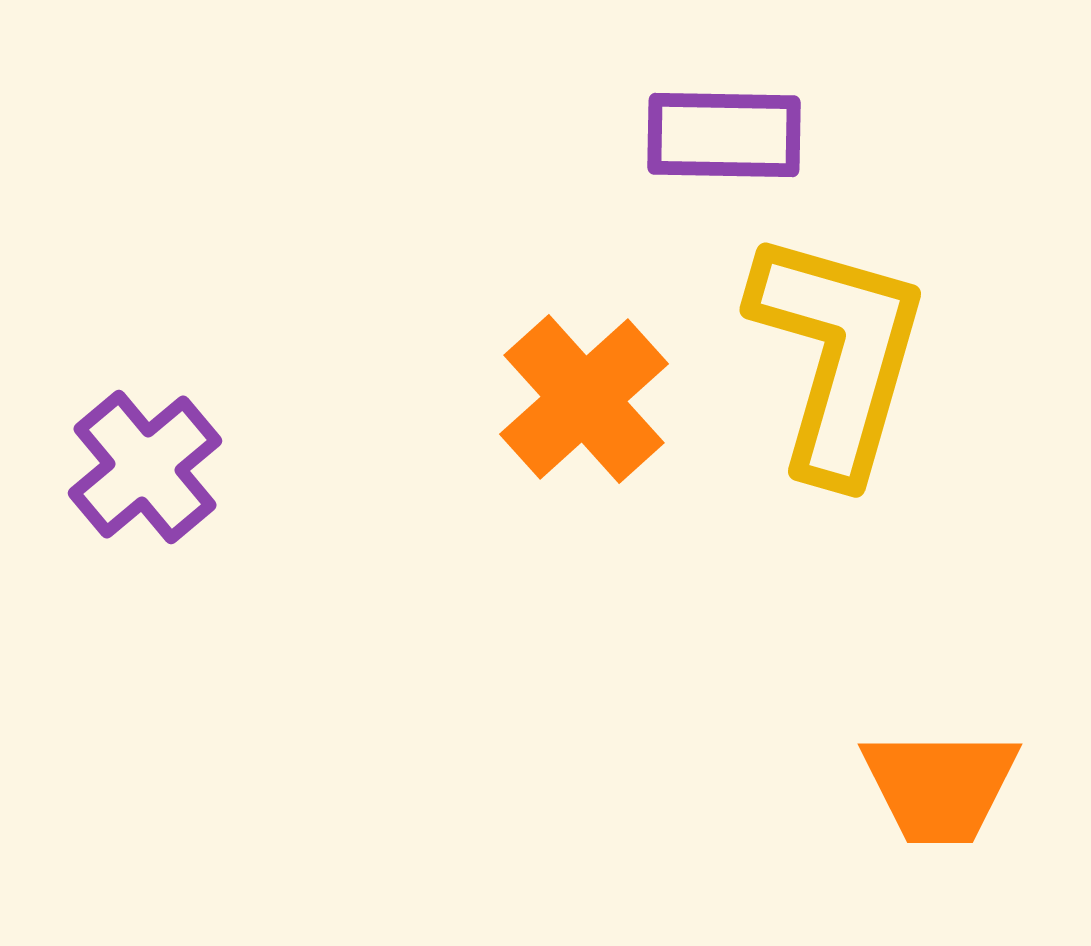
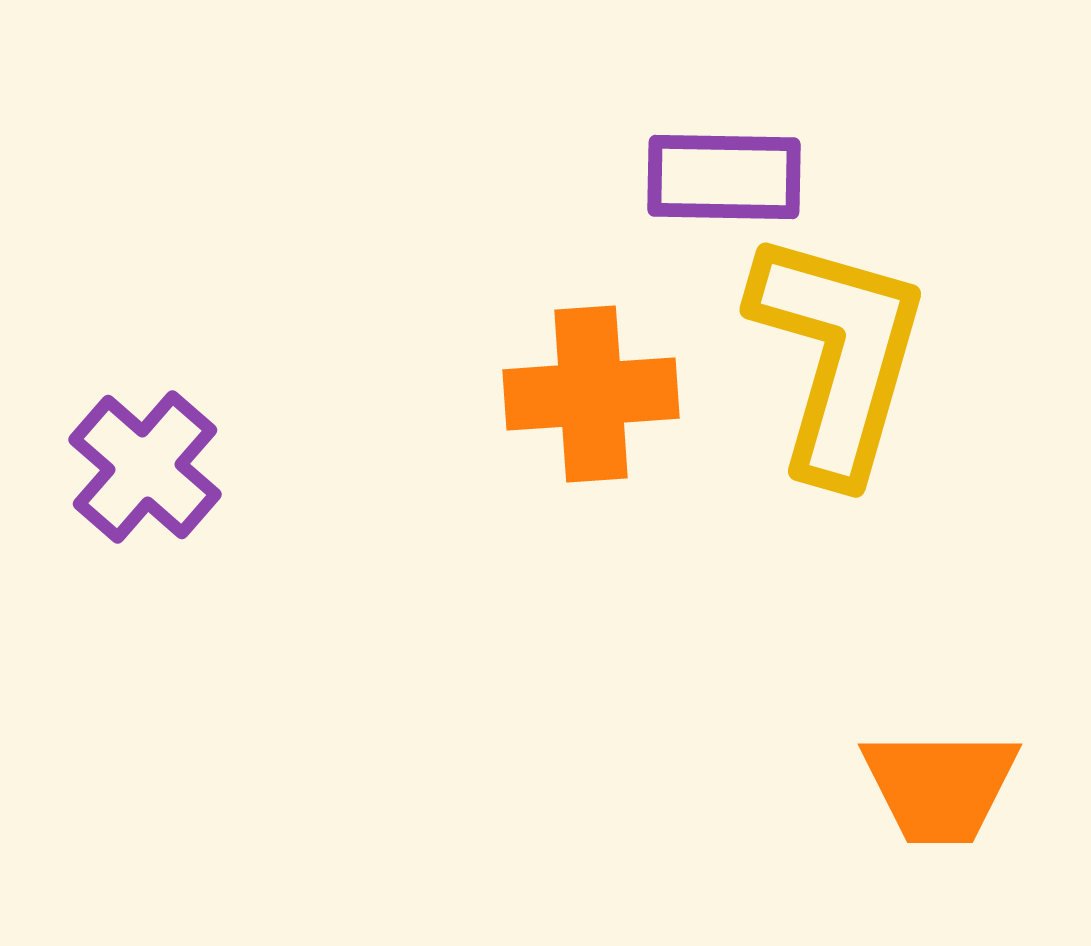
purple rectangle: moved 42 px down
orange cross: moved 7 px right, 5 px up; rotated 38 degrees clockwise
purple cross: rotated 9 degrees counterclockwise
